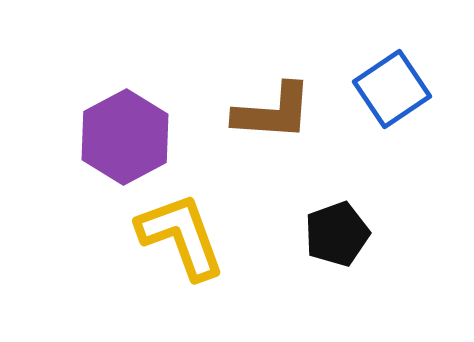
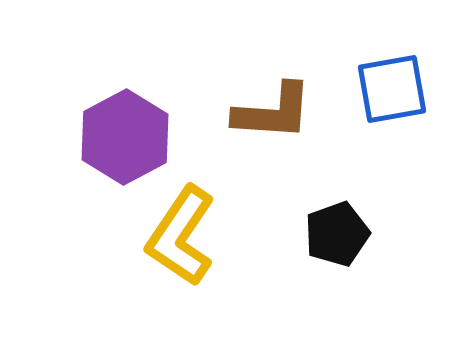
blue square: rotated 24 degrees clockwise
yellow L-shape: rotated 126 degrees counterclockwise
